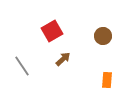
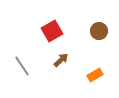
brown circle: moved 4 px left, 5 px up
brown arrow: moved 2 px left, 1 px down
orange rectangle: moved 12 px left, 5 px up; rotated 56 degrees clockwise
